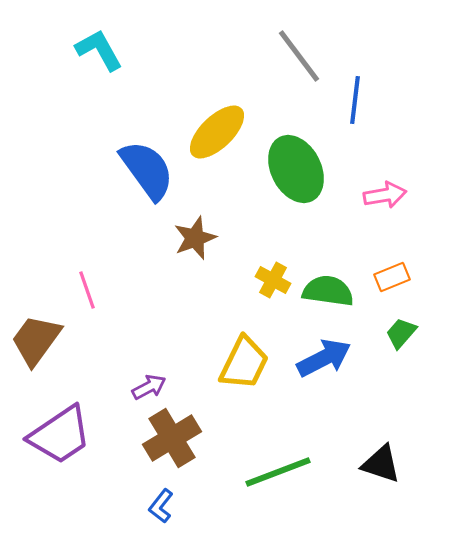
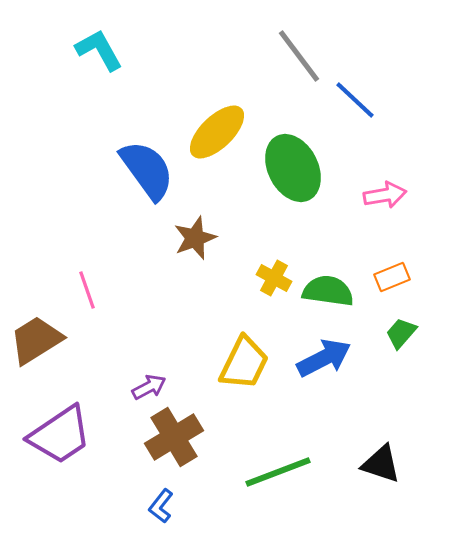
blue line: rotated 54 degrees counterclockwise
green ellipse: moved 3 px left, 1 px up
yellow cross: moved 1 px right, 2 px up
brown trapezoid: rotated 22 degrees clockwise
brown cross: moved 2 px right, 1 px up
